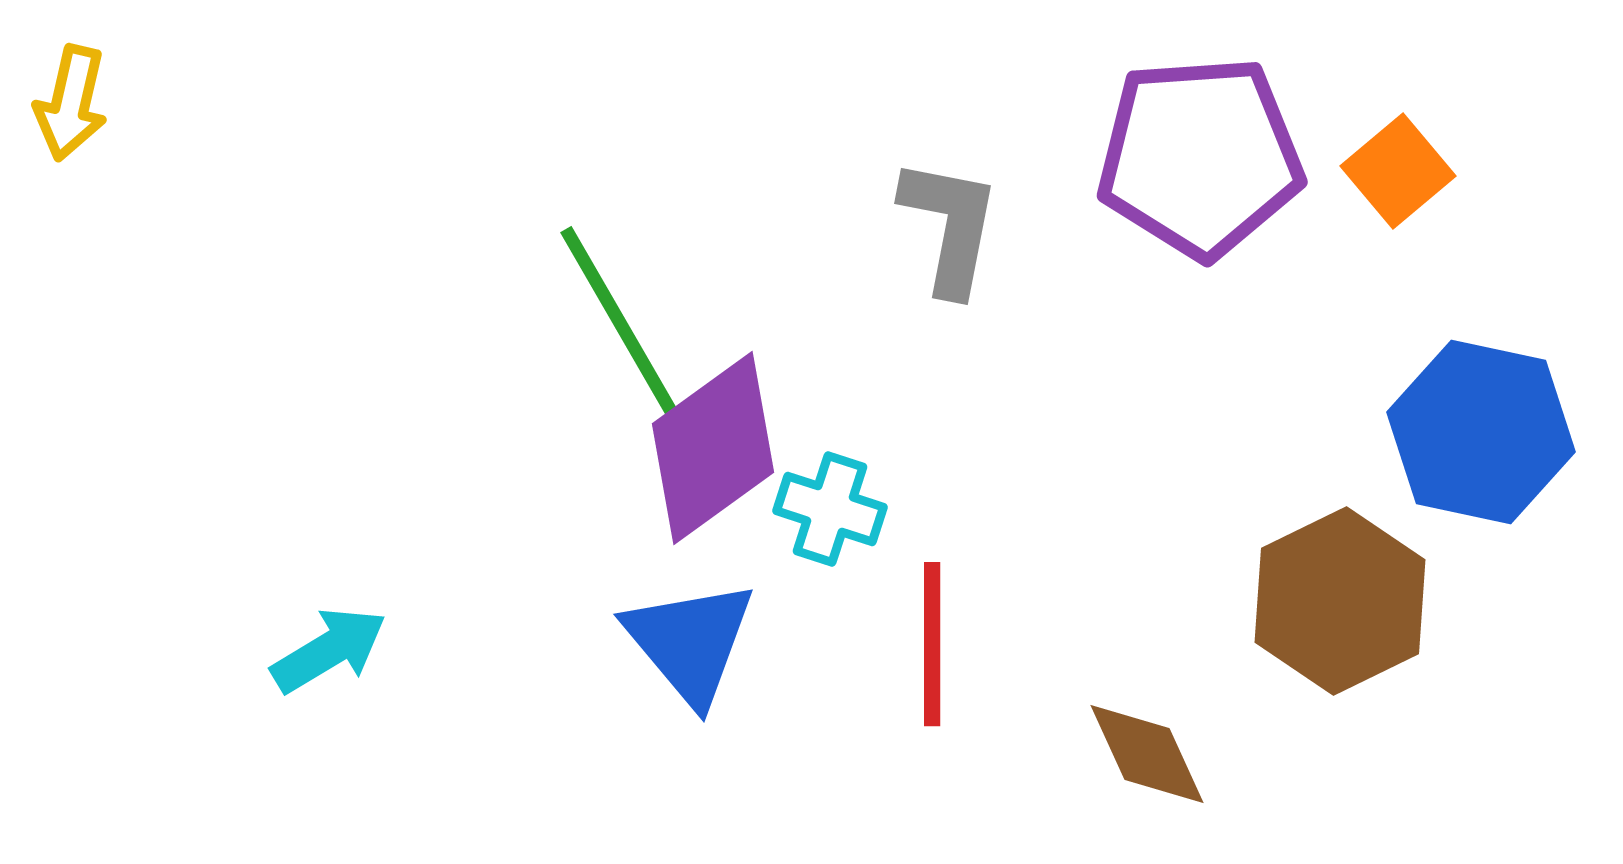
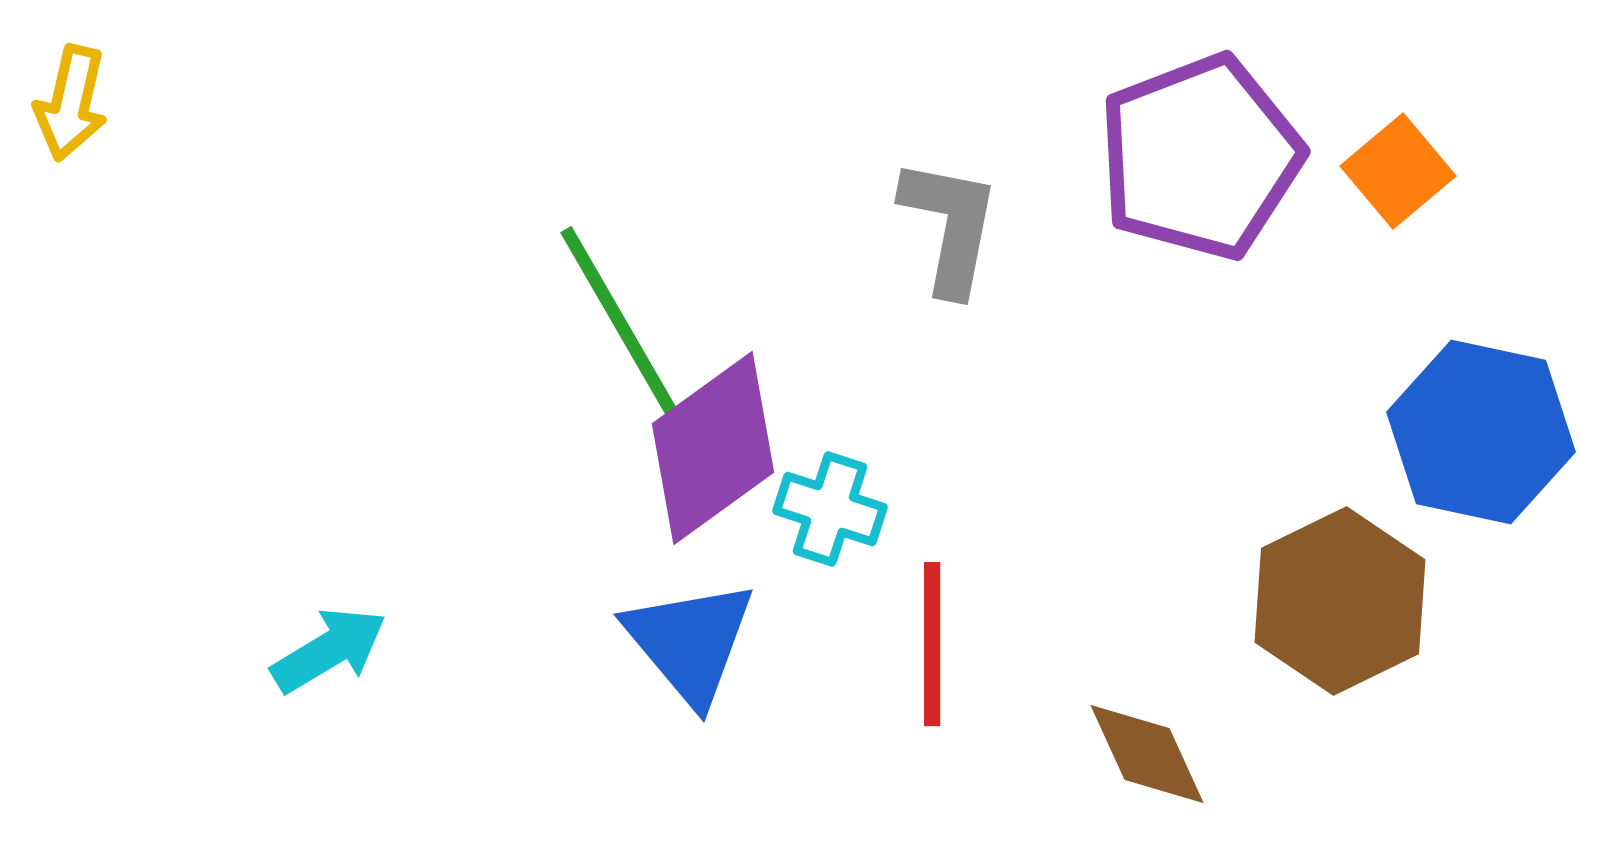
purple pentagon: rotated 17 degrees counterclockwise
